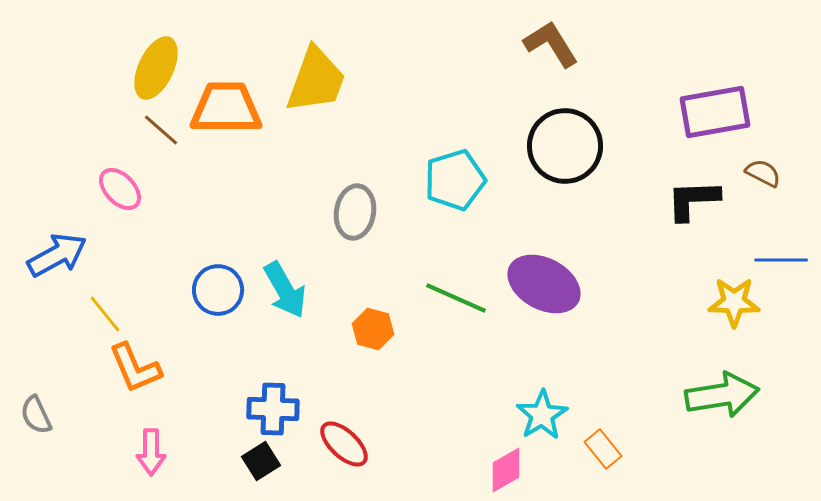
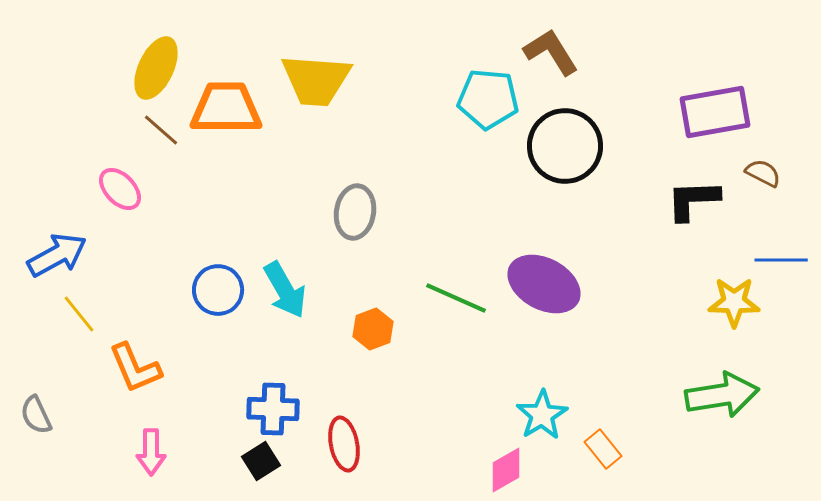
brown L-shape: moved 8 px down
yellow trapezoid: rotated 74 degrees clockwise
cyan pentagon: moved 33 px right, 81 px up; rotated 22 degrees clockwise
yellow line: moved 26 px left
orange hexagon: rotated 24 degrees clockwise
red ellipse: rotated 36 degrees clockwise
